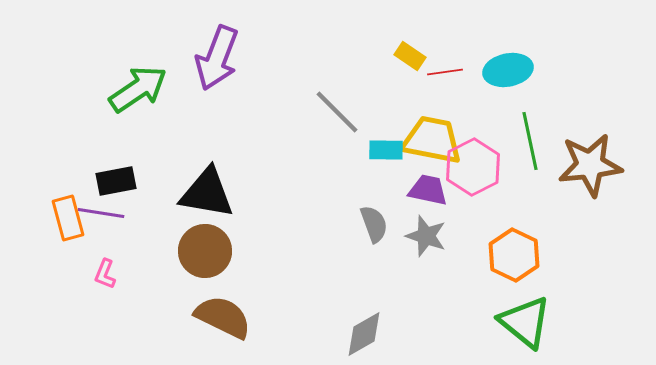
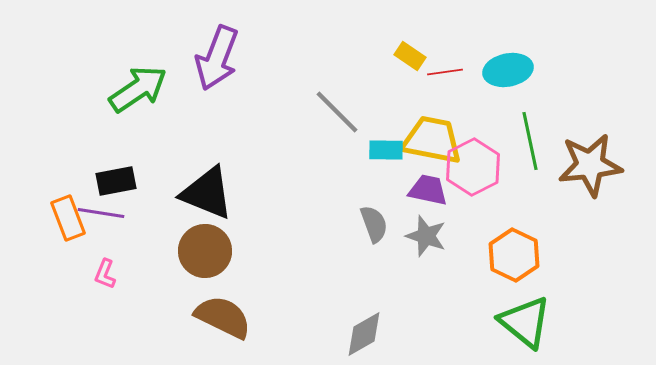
black triangle: rotated 12 degrees clockwise
orange rectangle: rotated 6 degrees counterclockwise
